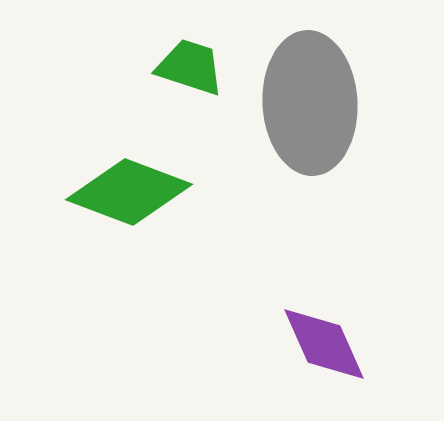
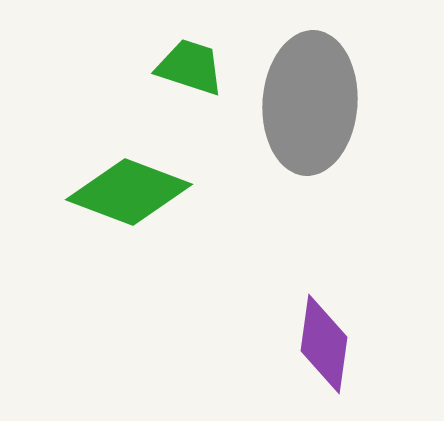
gray ellipse: rotated 7 degrees clockwise
purple diamond: rotated 32 degrees clockwise
